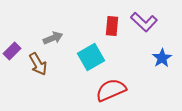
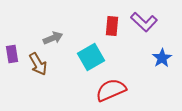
purple rectangle: moved 3 px down; rotated 54 degrees counterclockwise
